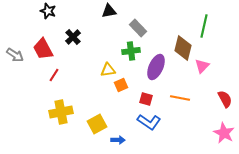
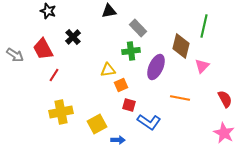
brown diamond: moved 2 px left, 2 px up
red square: moved 17 px left, 6 px down
